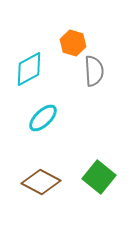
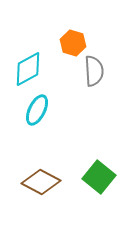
cyan diamond: moved 1 px left
cyan ellipse: moved 6 px left, 8 px up; rotated 20 degrees counterclockwise
